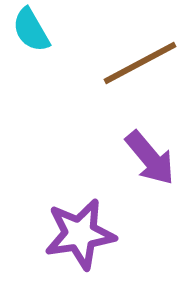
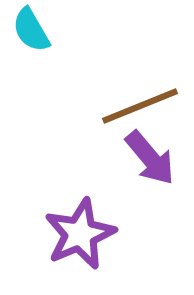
brown line: moved 43 px down; rotated 6 degrees clockwise
purple star: rotated 14 degrees counterclockwise
